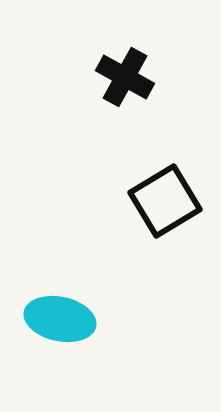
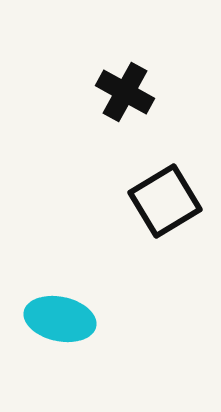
black cross: moved 15 px down
